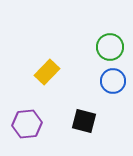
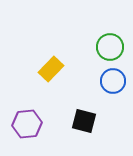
yellow rectangle: moved 4 px right, 3 px up
